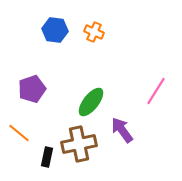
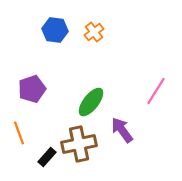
orange cross: rotated 30 degrees clockwise
orange line: rotated 30 degrees clockwise
black rectangle: rotated 30 degrees clockwise
